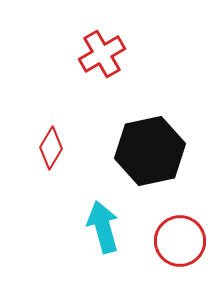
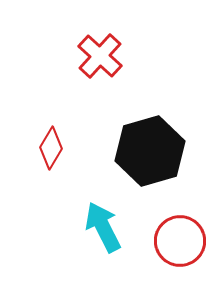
red cross: moved 2 px left, 2 px down; rotated 18 degrees counterclockwise
black hexagon: rotated 4 degrees counterclockwise
cyan arrow: rotated 12 degrees counterclockwise
